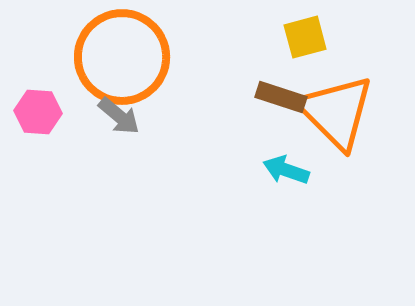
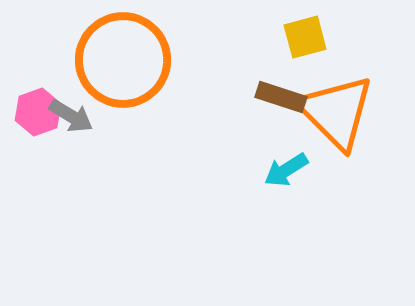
orange circle: moved 1 px right, 3 px down
pink hexagon: rotated 24 degrees counterclockwise
gray arrow: moved 48 px left; rotated 9 degrees counterclockwise
cyan arrow: rotated 51 degrees counterclockwise
